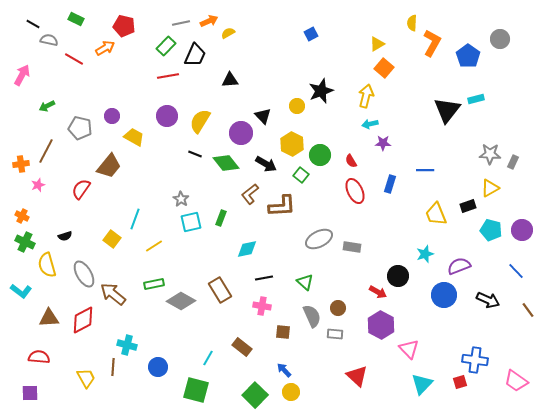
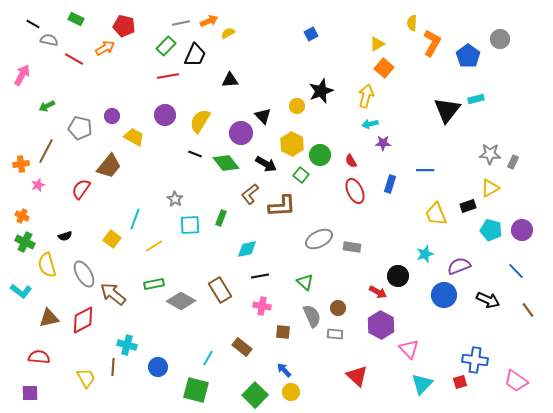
purple circle at (167, 116): moved 2 px left, 1 px up
gray star at (181, 199): moved 6 px left
cyan square at (191, 222): moved 1 px left, 3 px down; rotated 10 degrees clockwise
black line at (264, 278): moved 4 px left, 2 px up
brown triangle at (49, 318): rotated 10 degrees counterclockwise
